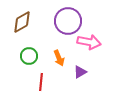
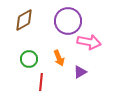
brown diamond: moved 2 px right, 2 px up
green circle: moved 3 px down
